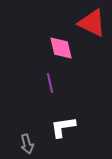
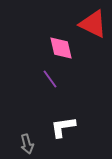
red triangle: moved 1 px right, 1 px down
purple line: moved 4 px up; rotated 24 degrees counterclockwise
